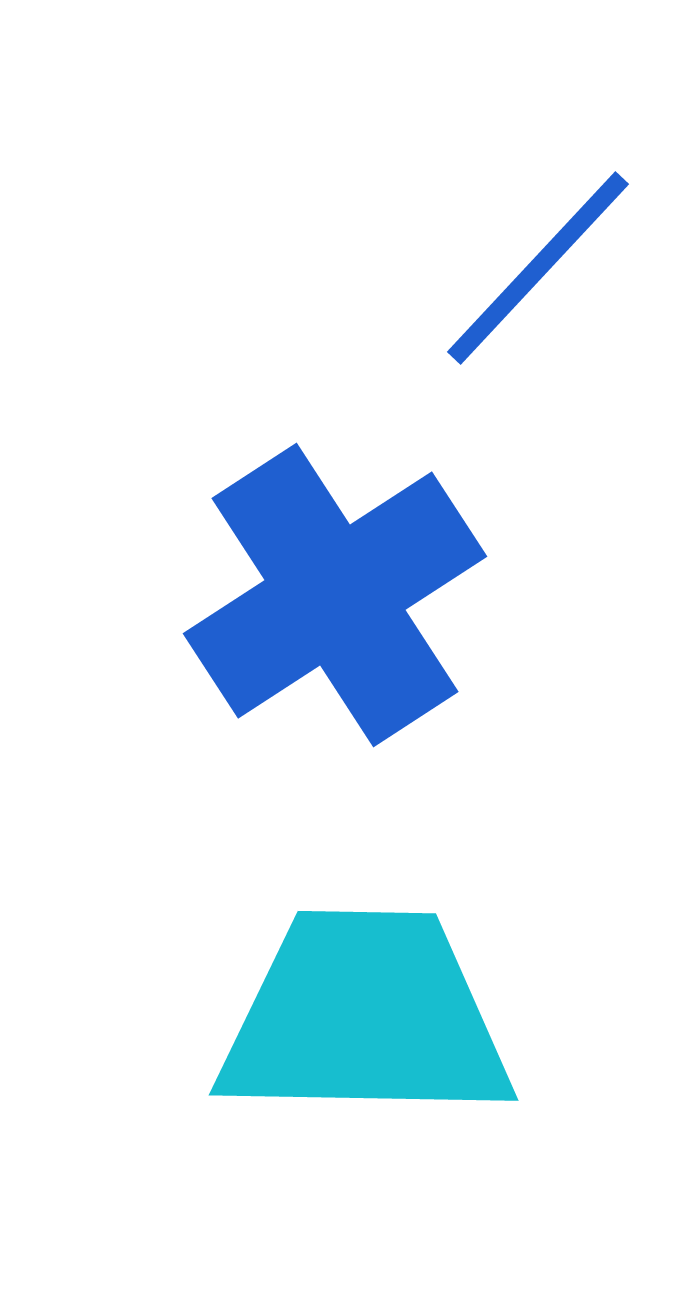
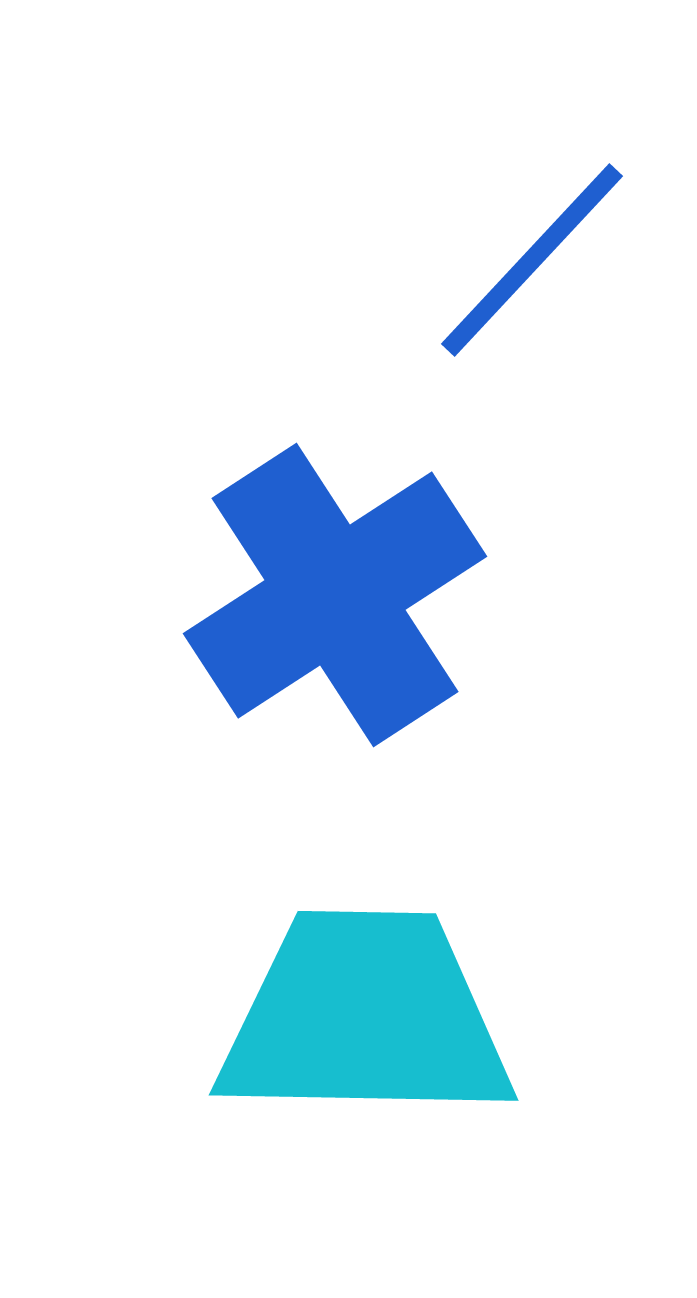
blue line: moved 6 px left, 8 px up
